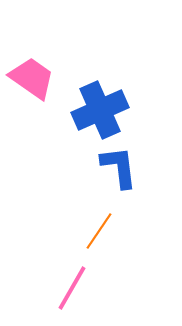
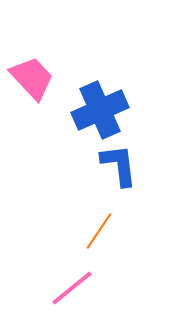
pink trapezoid: rotated 12 degrees clockwise
blue L-shape: moved 2 px up
pink line: rotated 21 degrees clockwise
